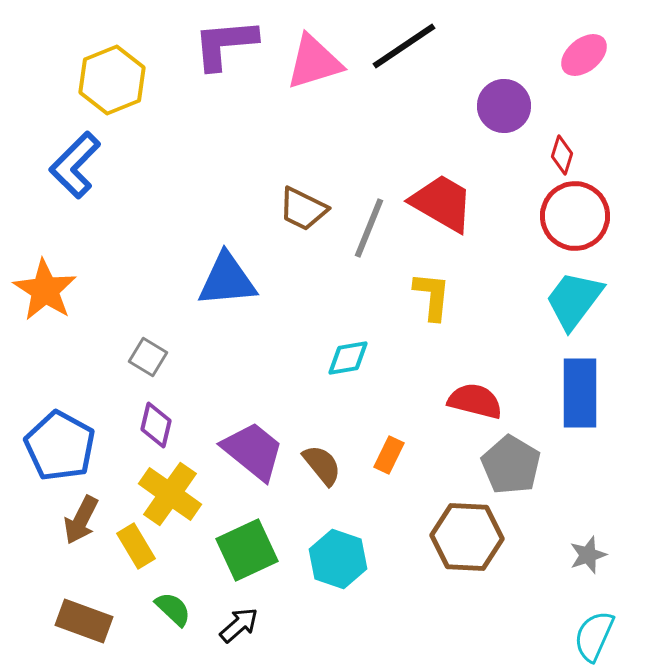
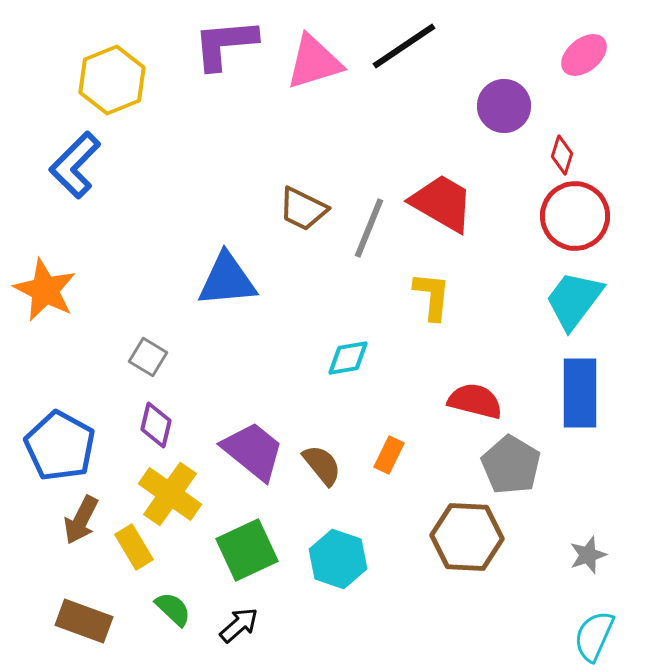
orange star: rotated 6 degrees counterclockwise
yellow rectangle: moved 2 px left, 1 px down
